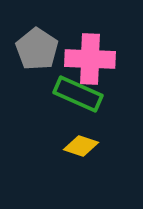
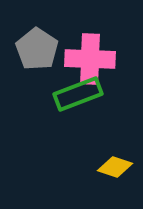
green rectangle: rotated 45 degrees counterclockwise
yellow diamond: moved 34 px right, 21 px down
